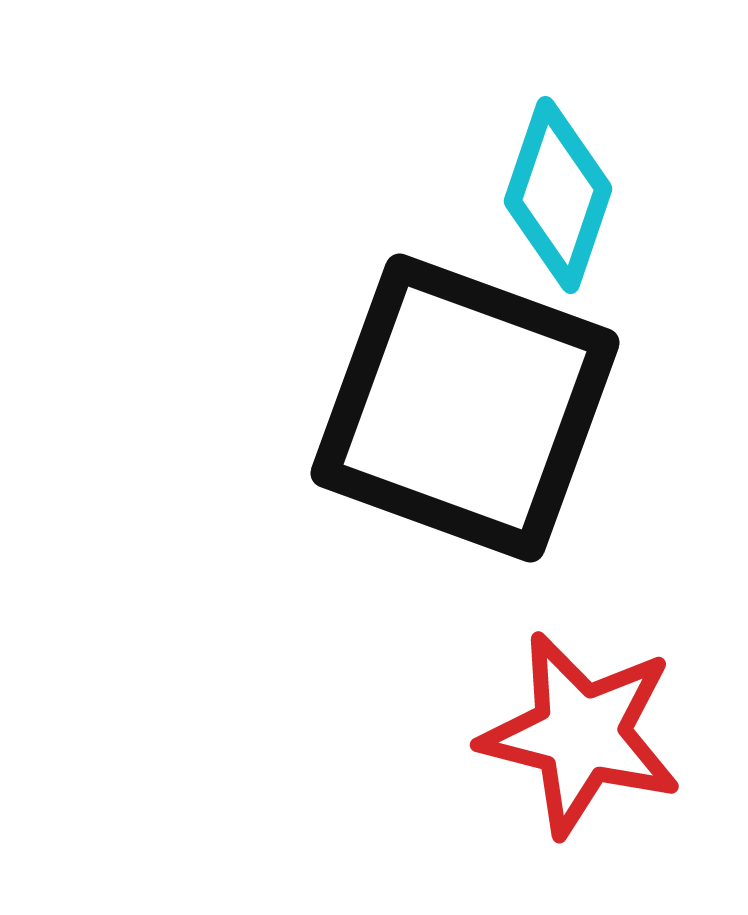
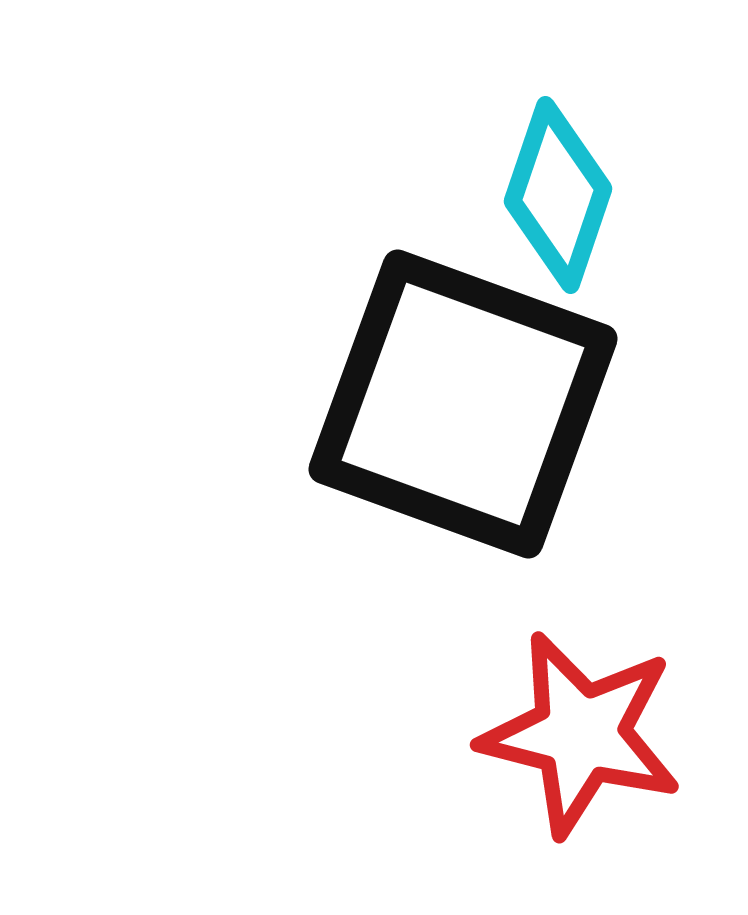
black square: moved 2 px left, 4 px up
